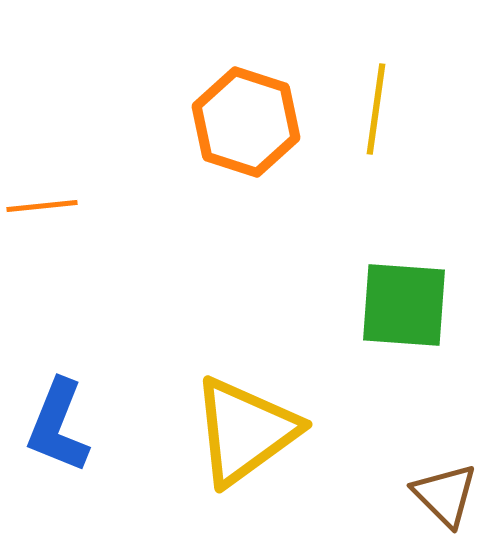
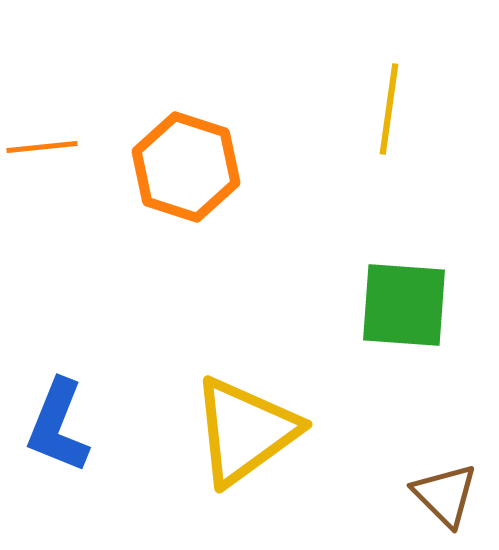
yellow line: moved 13 px right
orange hexagon: moved 60 px left, 45 px down
orange line: moved 59 px up
